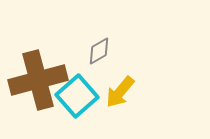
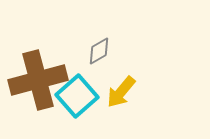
yellow arrow: moved 1 px right
